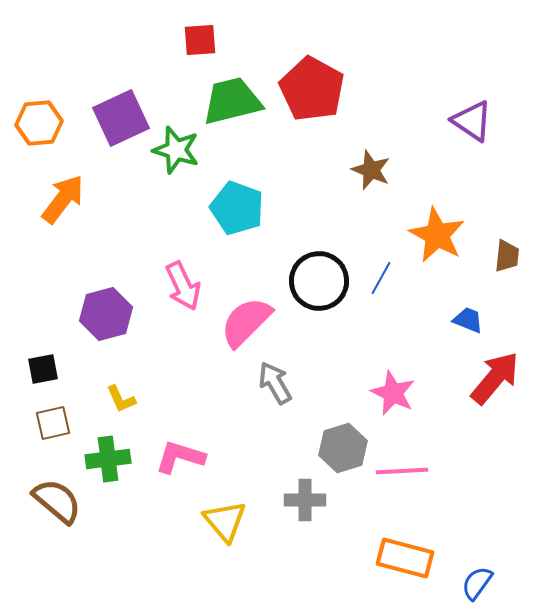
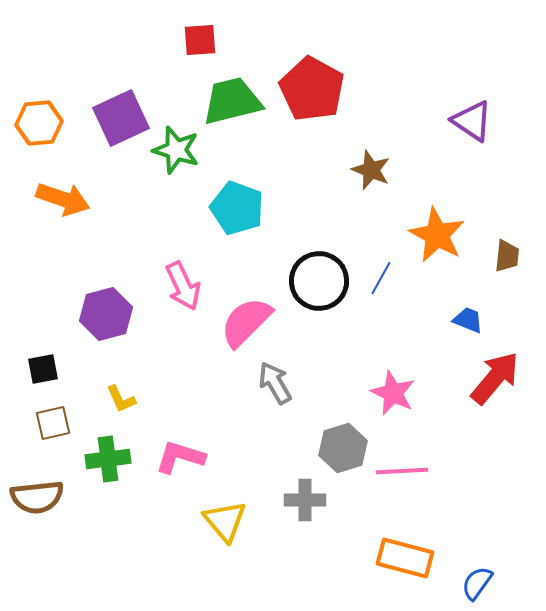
orange arrow: rotated 72 degrees clockwise
brown semicircle: moved 20 px left, 4 px up; rotated 134 degrees clockwise
